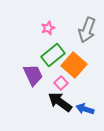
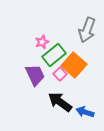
pink star: moved 6 px left, 14 px down
green rectangle: moved 1 px right
purple trapezoid: moved 2 px right
pink square: moved 1 px left, 9 px up
blue arrow: moved 3 px down
